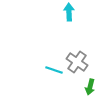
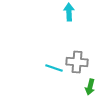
gray cross: rotated 30 degrees counterclockwise
cyan line: moved 2 px up
